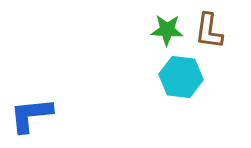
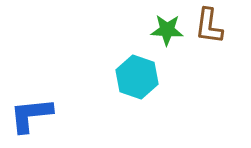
brown L-shape: moved 5 px up
cyan hexagon: moved 44 px left; rotated 12 degrees clockwise
